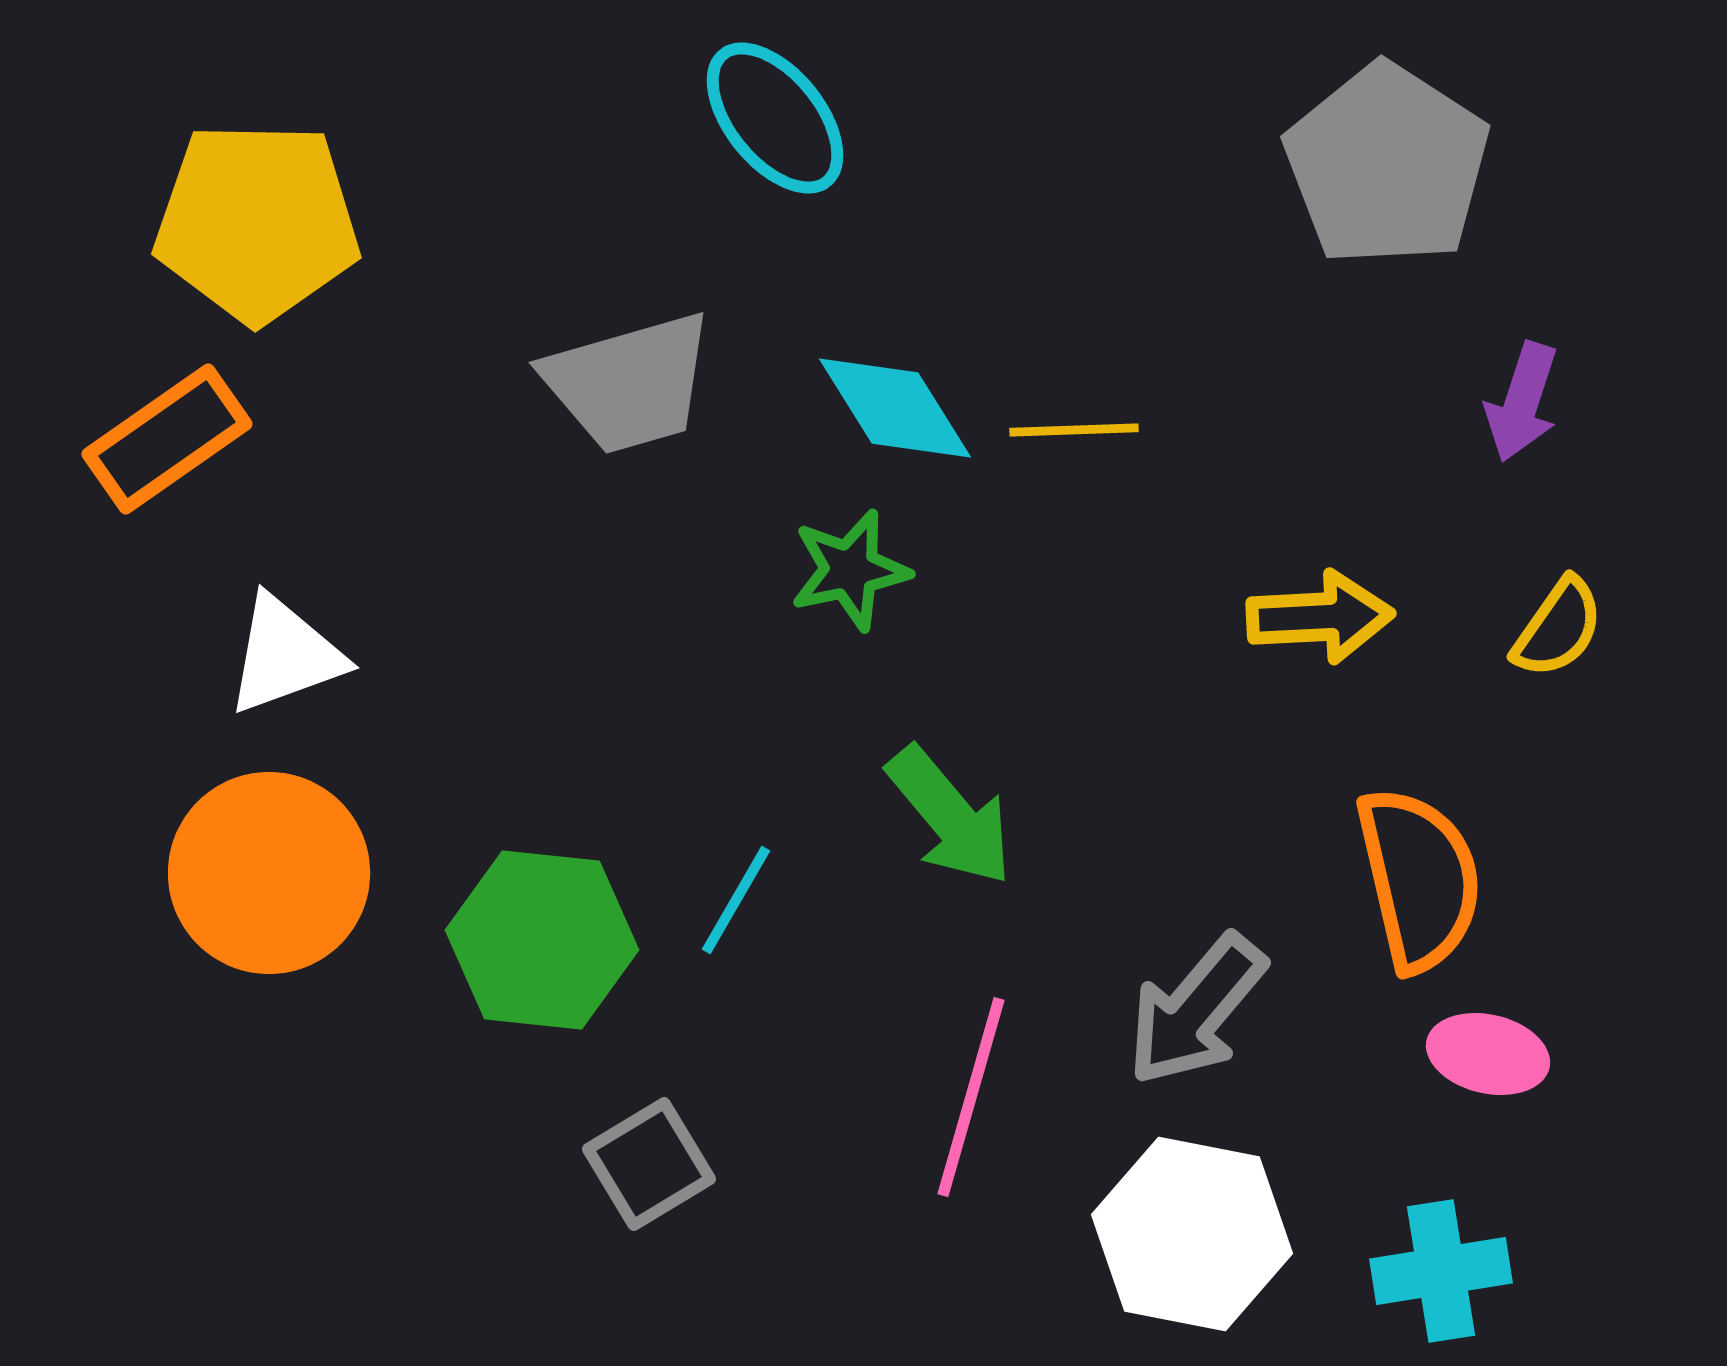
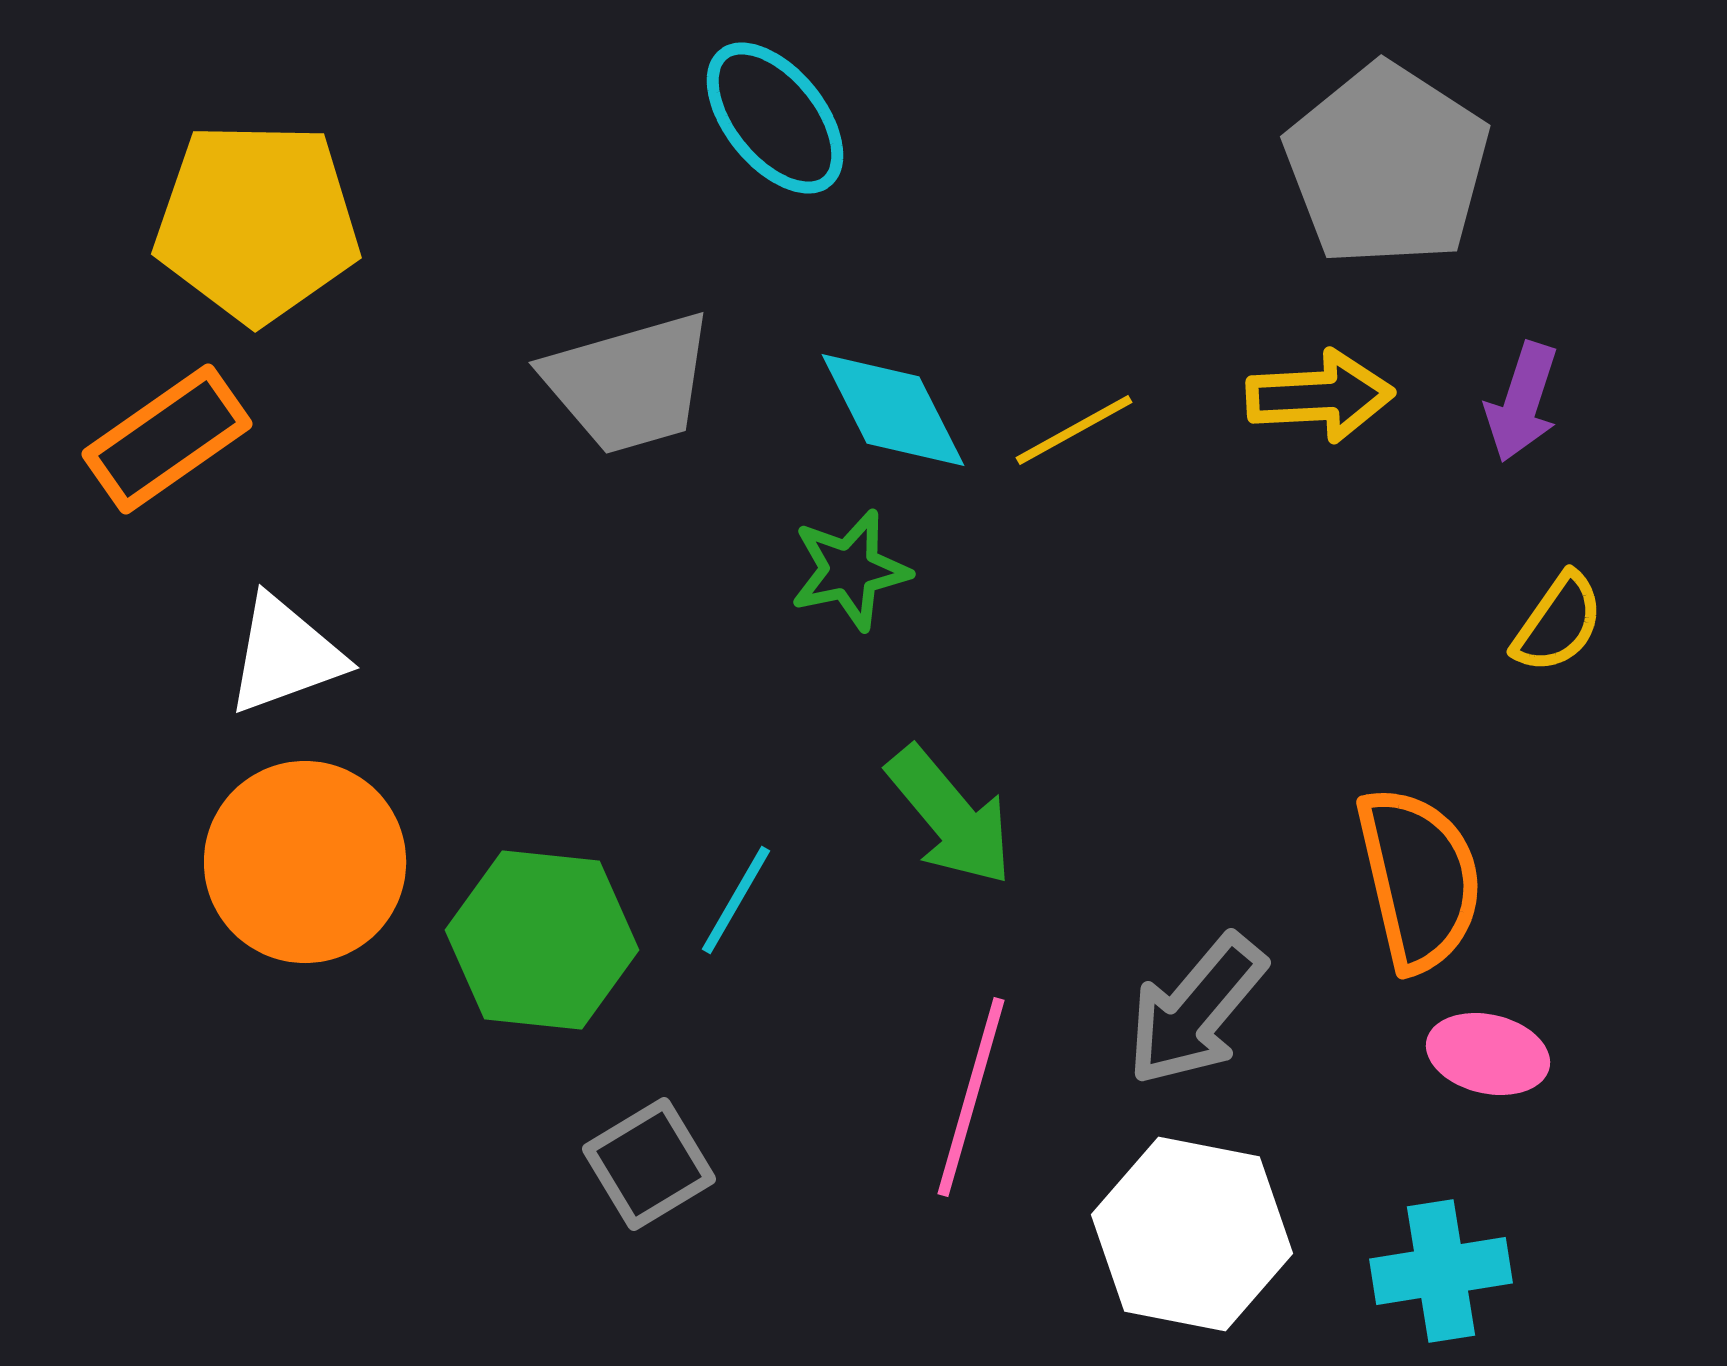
cyan diamond: moved 2 px left, 2 px down; rotated 5 degrees clockwise
yellow line: rotated 27 degrees counterclockwise
yellow arrow: moved 221 px up
yellow semicircle: moved 5 px up
orange circle: moved 36 px right, 11 px up
